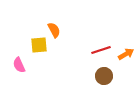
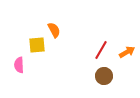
yellow square: moved 2 px left
red line: rotated 42 degrees counterclockwise
orange arrow: moved 1 px right, 2 px up
pink semicircle: rotated 21 degrees clockwise
